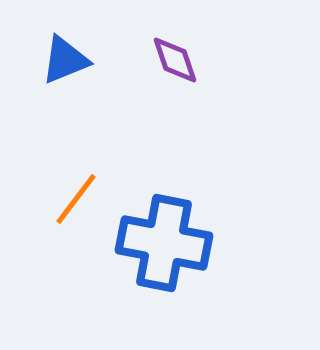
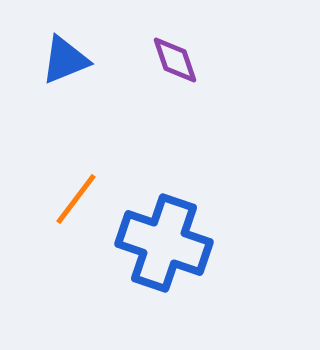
blue cross: rotated 8 degrees clockwise
